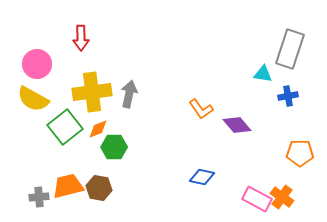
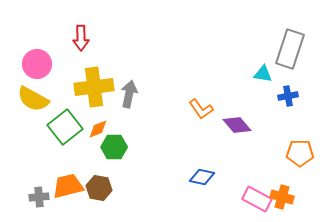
yellow cross: moved 2 px right, 5 px up
orange cross: rotated 20 degrees counterclockwise
